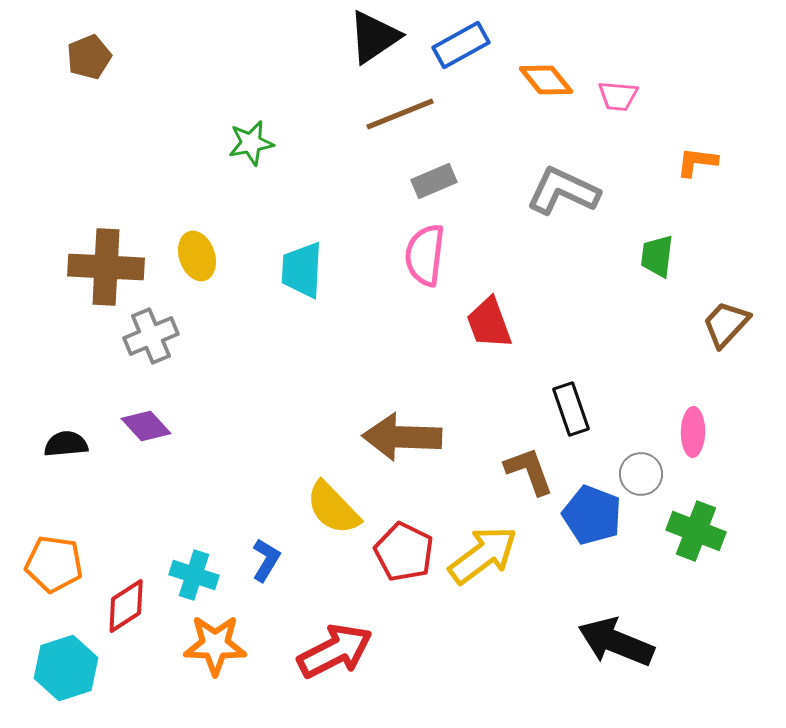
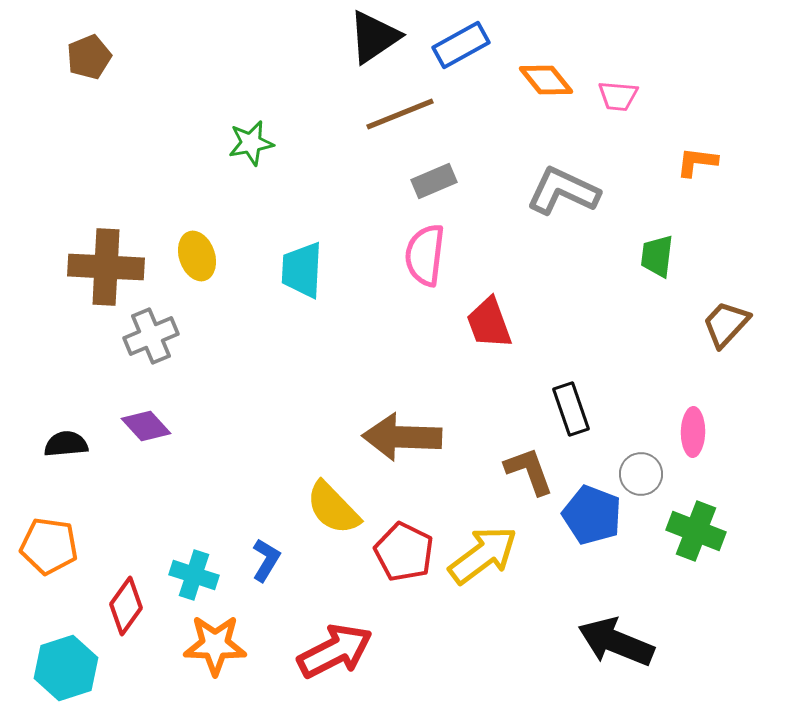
orange pentagon: moved 5 px left, 18 px up
red diamond: rotated 22 degrees counterclockwise
